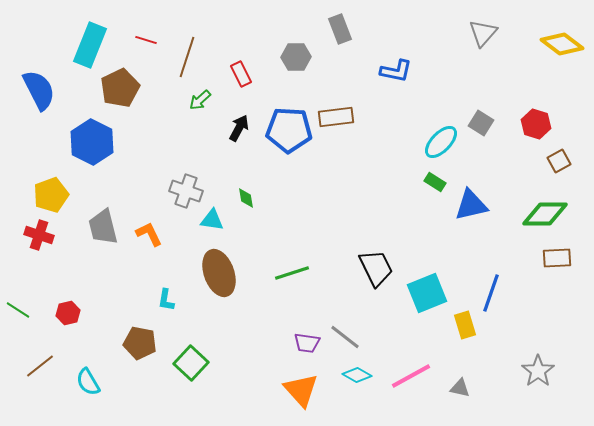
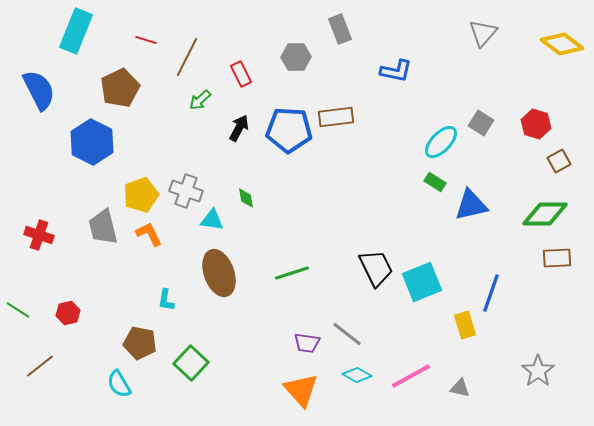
cyan rectangle at (90, 45): moved 14 px left, 14 px up
brown line at (187, 57): rotated 9 degrees clockwise
yellow pentagon at (51, 195): moved 90 px right
cyan square at (427, 293): moved 5 px left, 11 px up
gray line at (345, 337): moved 2 px right, 3 px up
cyan semicircle at (88, 382): moved 31 px right, 2 px down
